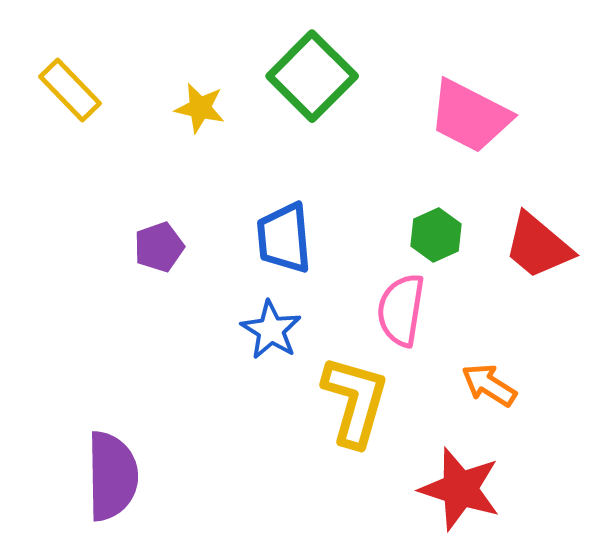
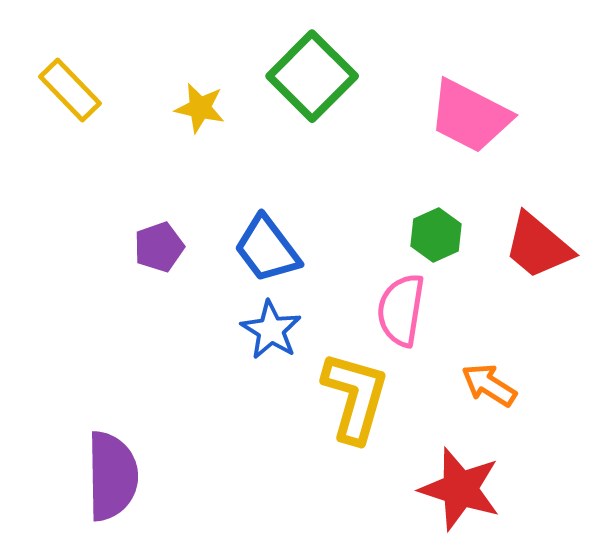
blue trapezoid: moved 17 px left, 11 px down; rotated 32 degrees counterclockwise
yellow L-shape: moved 4 px up
